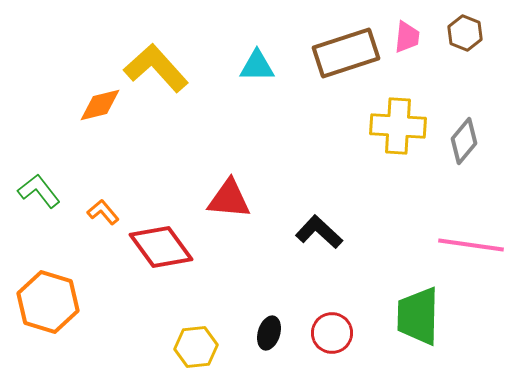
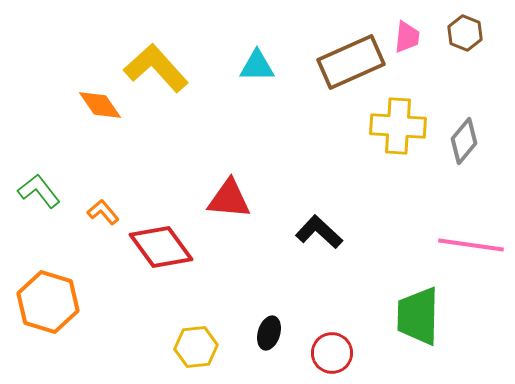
brown rectangle: moved 5 px right, 9 px down; rotated 6 degrees counterclockwise
orange diamond: rotated 69 degrees clockwise
red circle: moved 20 px down
